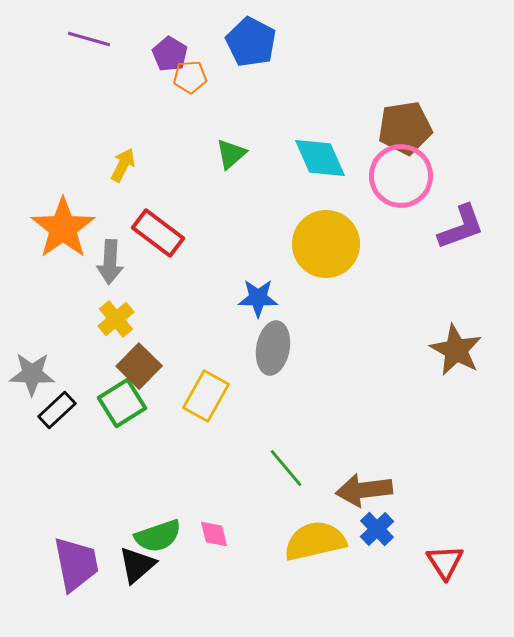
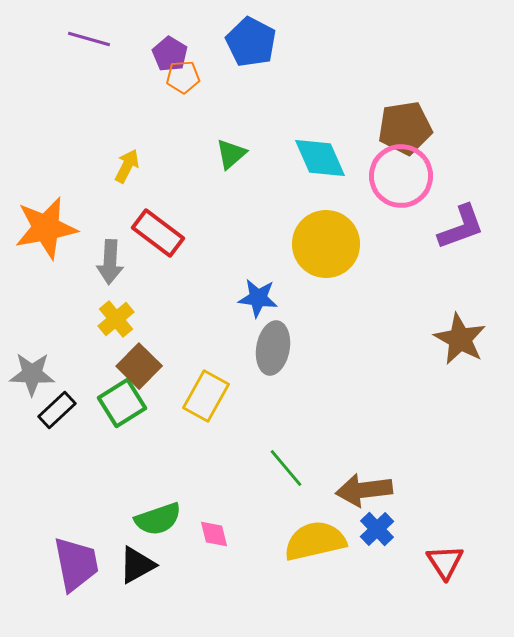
orange pentagon: moved 7 px left
yellow arrow: moved 4 px right, 1 px down
orange star: moved 17 px left; rotated 24 degrees clockwise
blue star: rotated 6 degrees clockwise
brown star: moved 4 px right, 11 px up
green semicircle: moved 17 px up
black triangle: rotated 12 degrees clockwise
